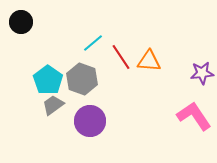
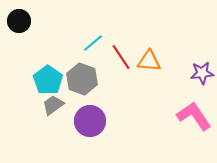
black circle: moved 2 px left, 1 px up
